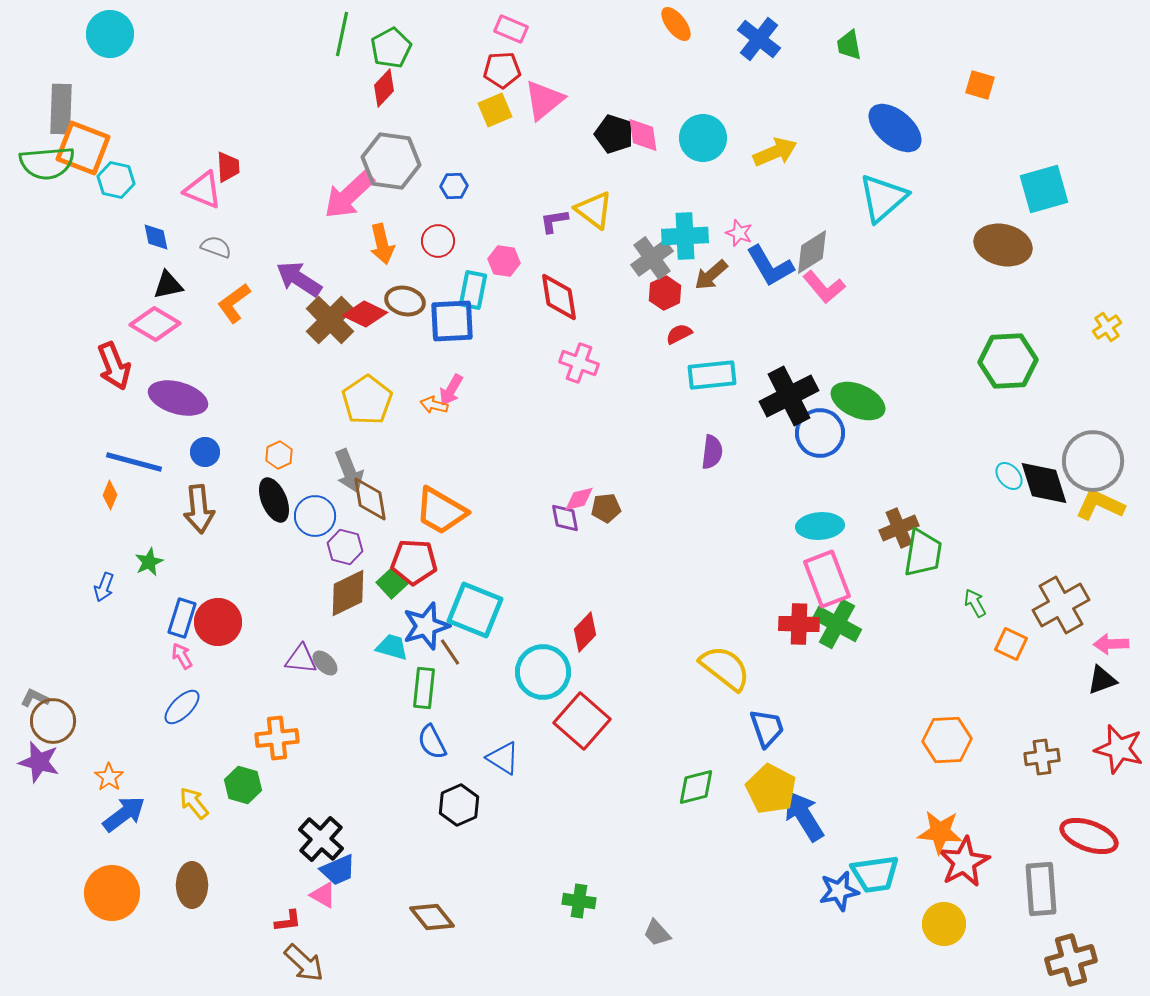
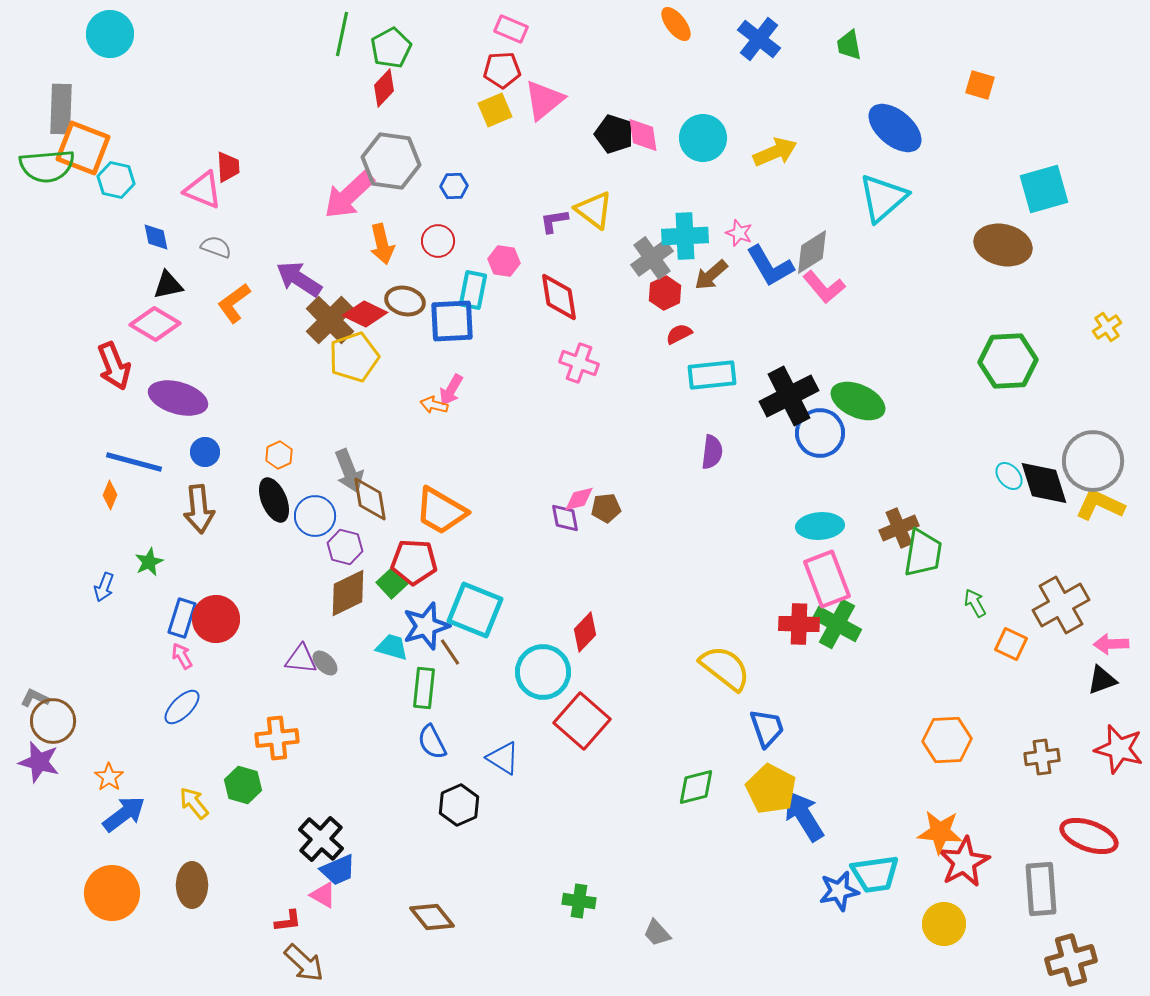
green semicircle at (47, 163): moved 3 px down
yellow pentagon at (367, 400): moved 13 px left, 43 px up; rotated 15 degrees clockwise
red circle at (218, 622): moved 2 px left, 3 px up
